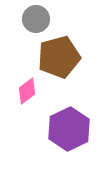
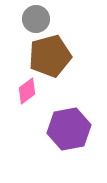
brown pentagon: moved 9 px left, 1 px up
purple hexagon: rotated 15 degrees clockwise
